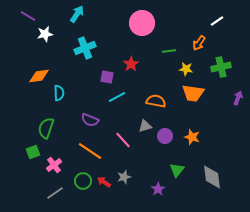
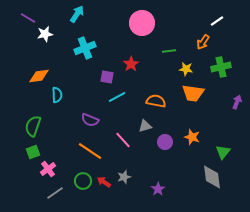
purple line: moved 2 px down
orange arrow: moved 4 px right, 1 px up
cyan semicircle: moved 2 px left, 2 px down
purple arrow: moved 1 px left, 4 px down
green semicircle: moved 13 px left, 2 px up
purple circle: moved 6 px down
pink cross: moved 6 px left, 4 px down
green triangle: moved 46 px right, 18 px up
